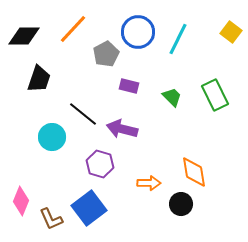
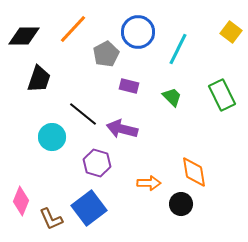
cyan line: moved 10 px down
green rectangle: moved 7 px right
purple hexagon: moved 3 px left, 1 px up
